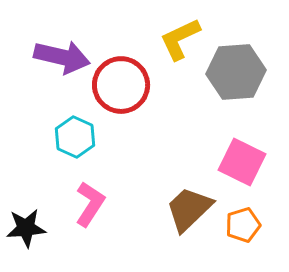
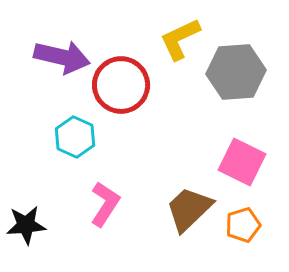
pink L-shape: moved 15 px right
black star: moved 3 px up
